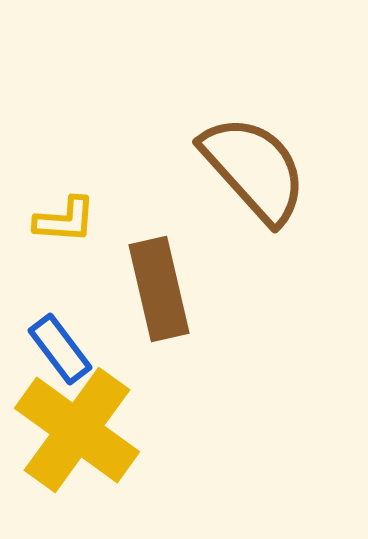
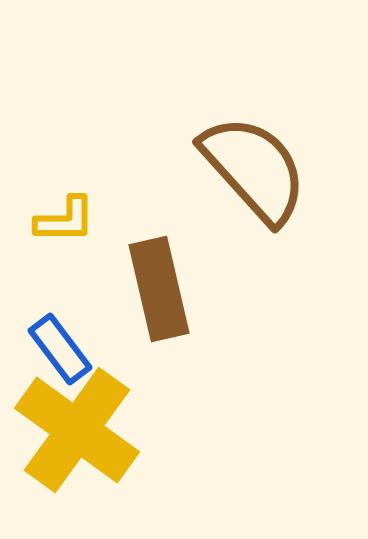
yellow L-shape: rotated 4 degrees counterclockwise
